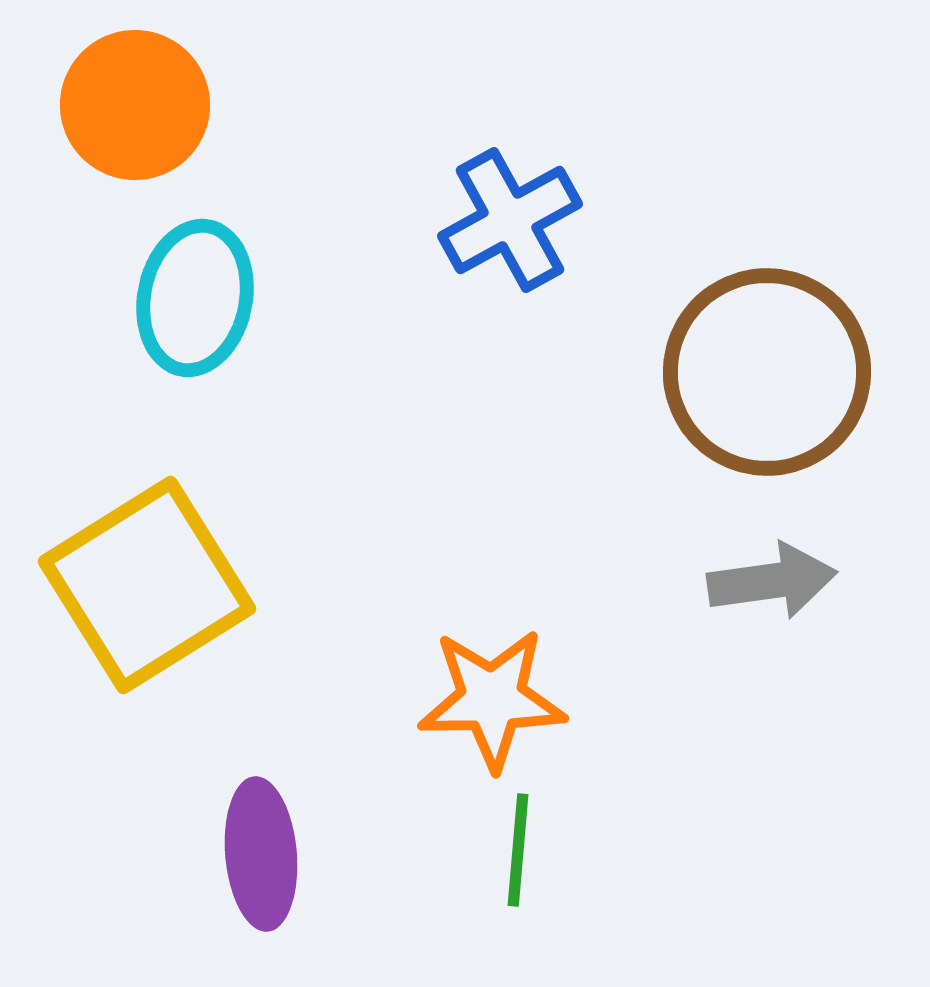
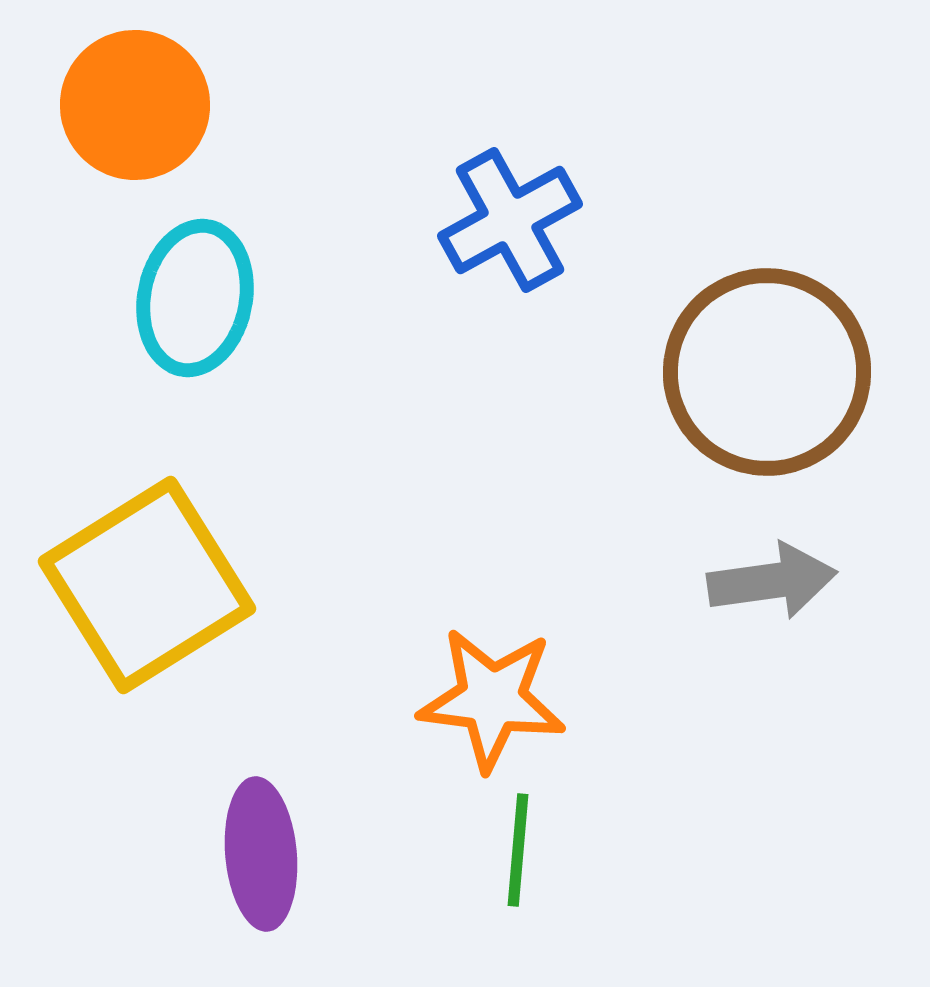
orange star: rotated 8 degrees clockwise
